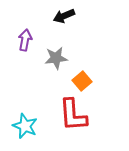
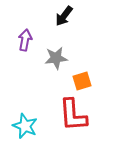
black arrow: rotated 30 degrees counterclockwise
orange square: rotated 24 degrees clockwise
